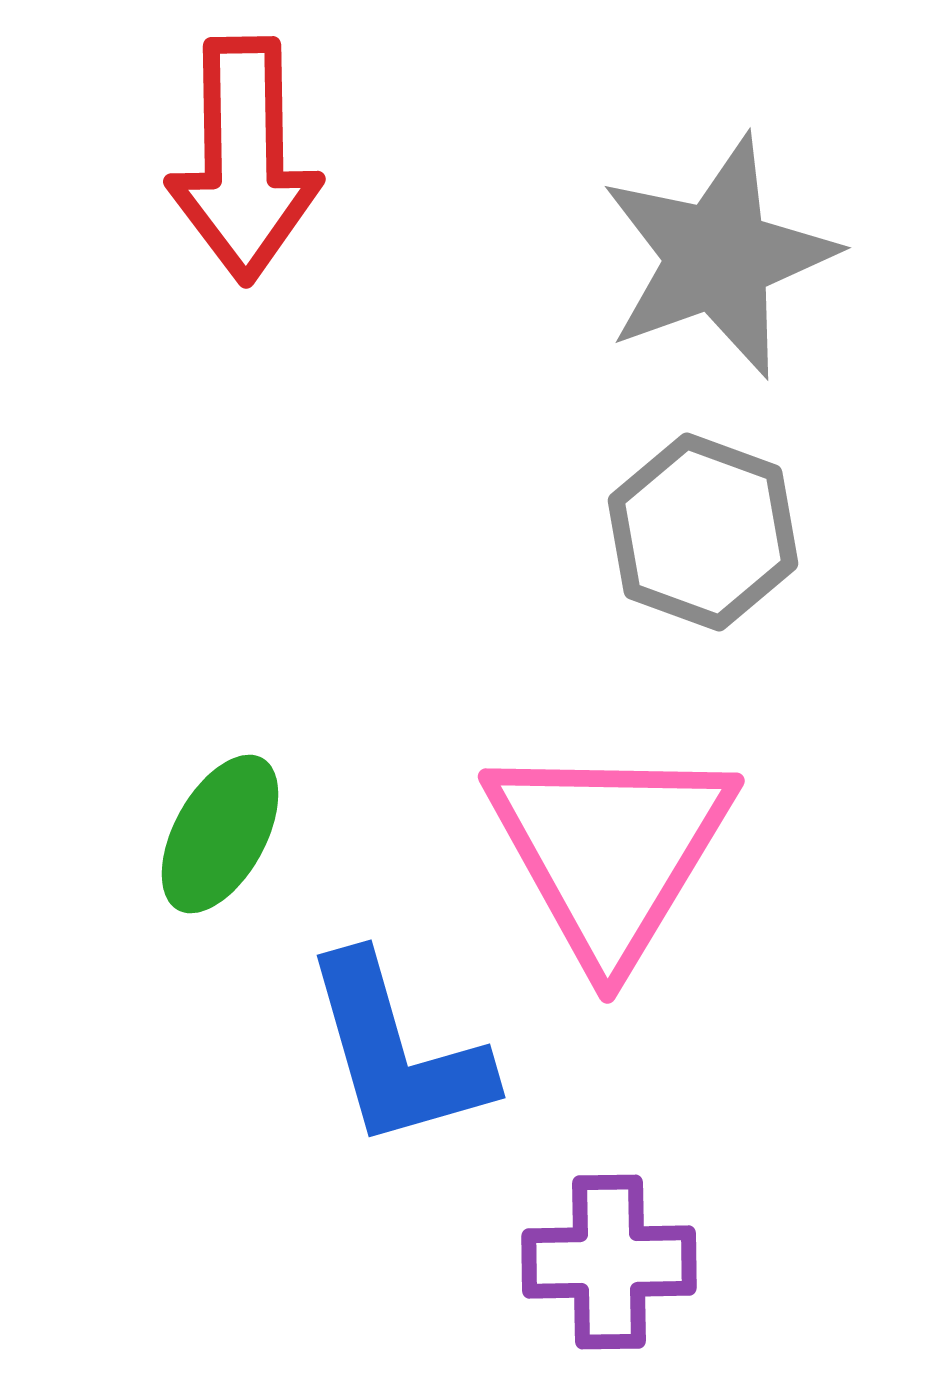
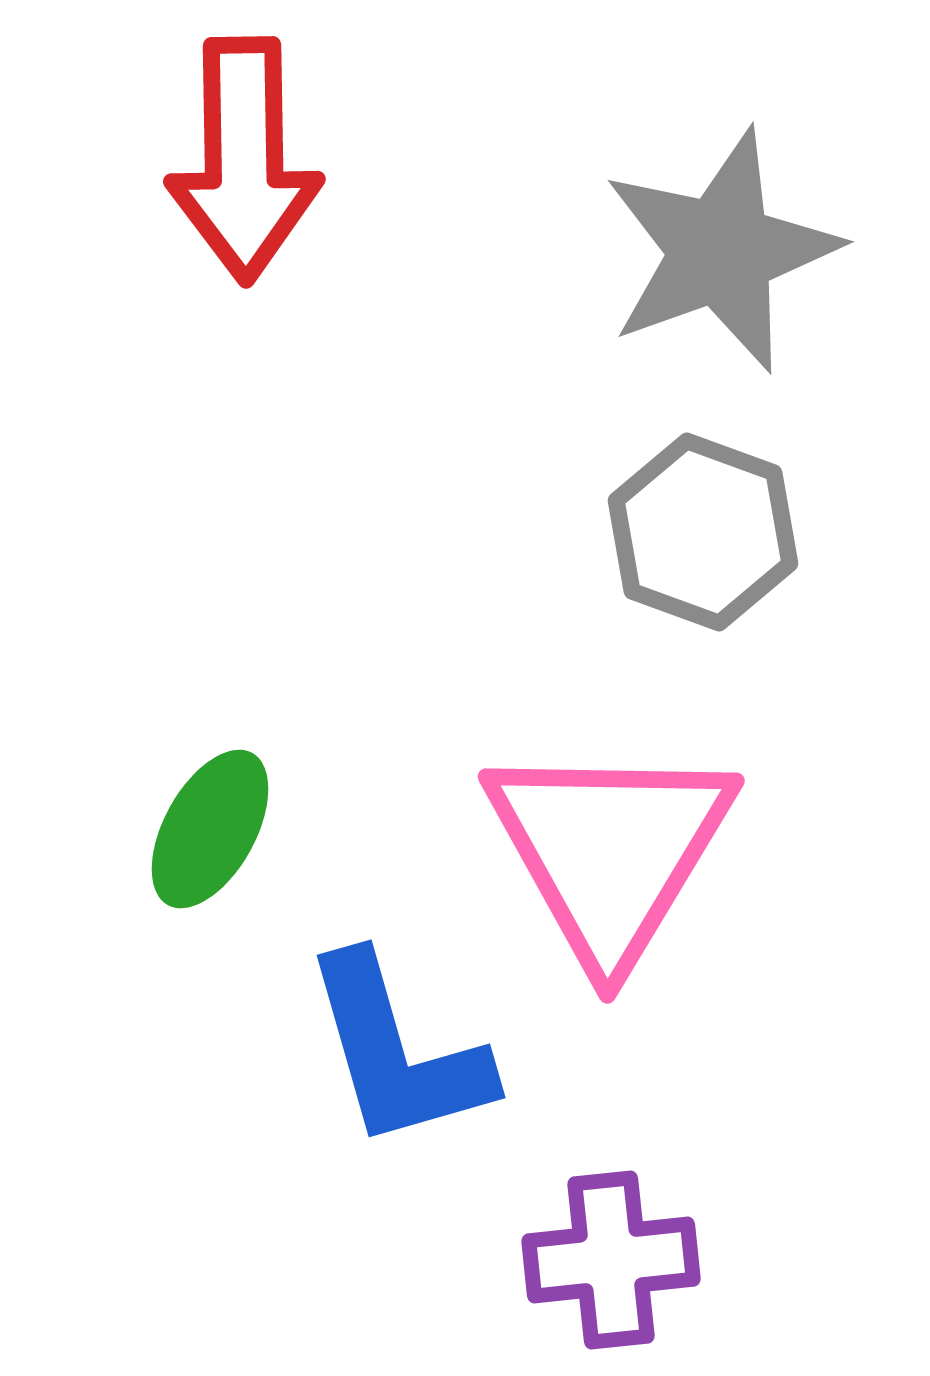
gray star: moved 3 px right, 6 px up
green ellipse: moved 10 px left, 5 px up
purple cross: moved 2 px right, 2 px up; rotated 5 degrees counterclockwise
